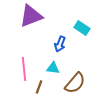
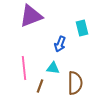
cyan rectangle: rotated 42 degrees clockwise
pink line: moved 1 px up
brown semicircle: rotated 40 degrees counterclockwise
brown line: moved 1 px right, 1 px up
